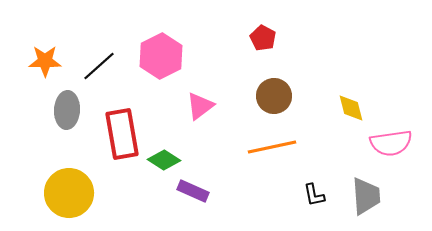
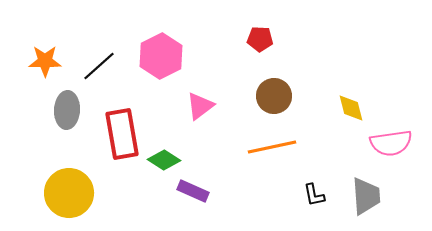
red pentagon: moved 3 px left, 1 px down; rotated 25 degrees counterclockwise
